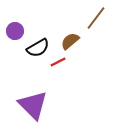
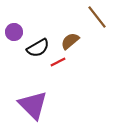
brown line: moved 1 px right, 1 px up; rotated 75 degrees counterclockwise
purple circle: moved 1 px left, 1 px down
